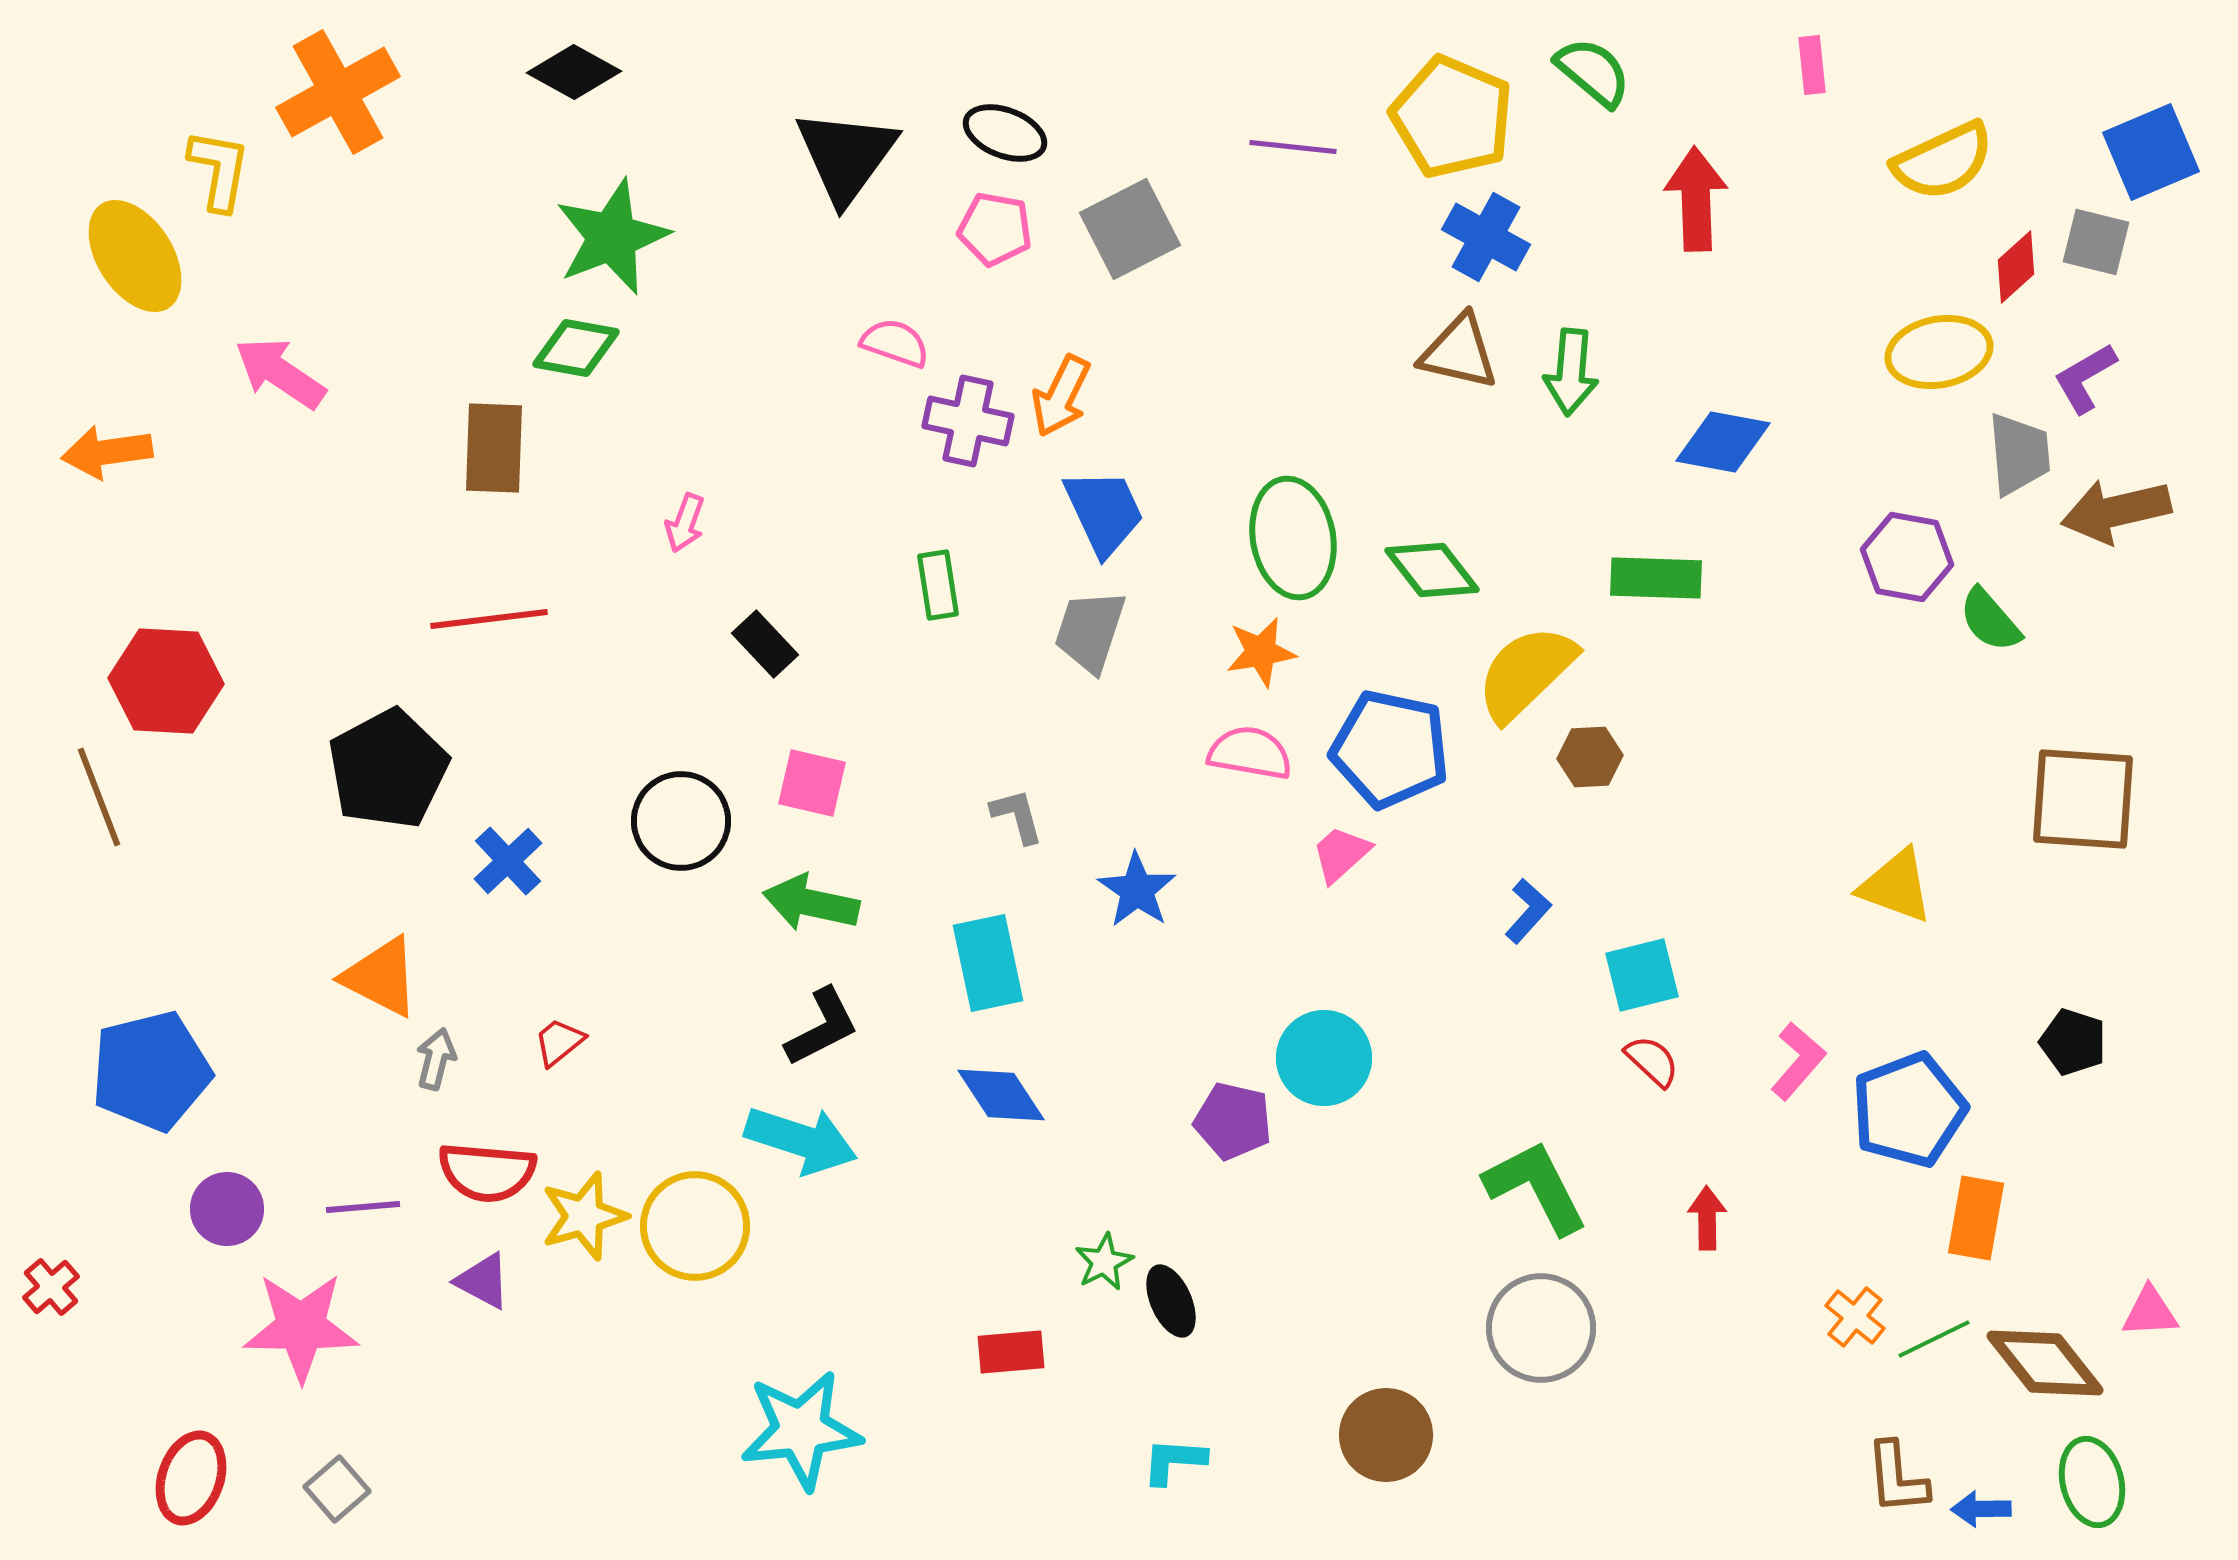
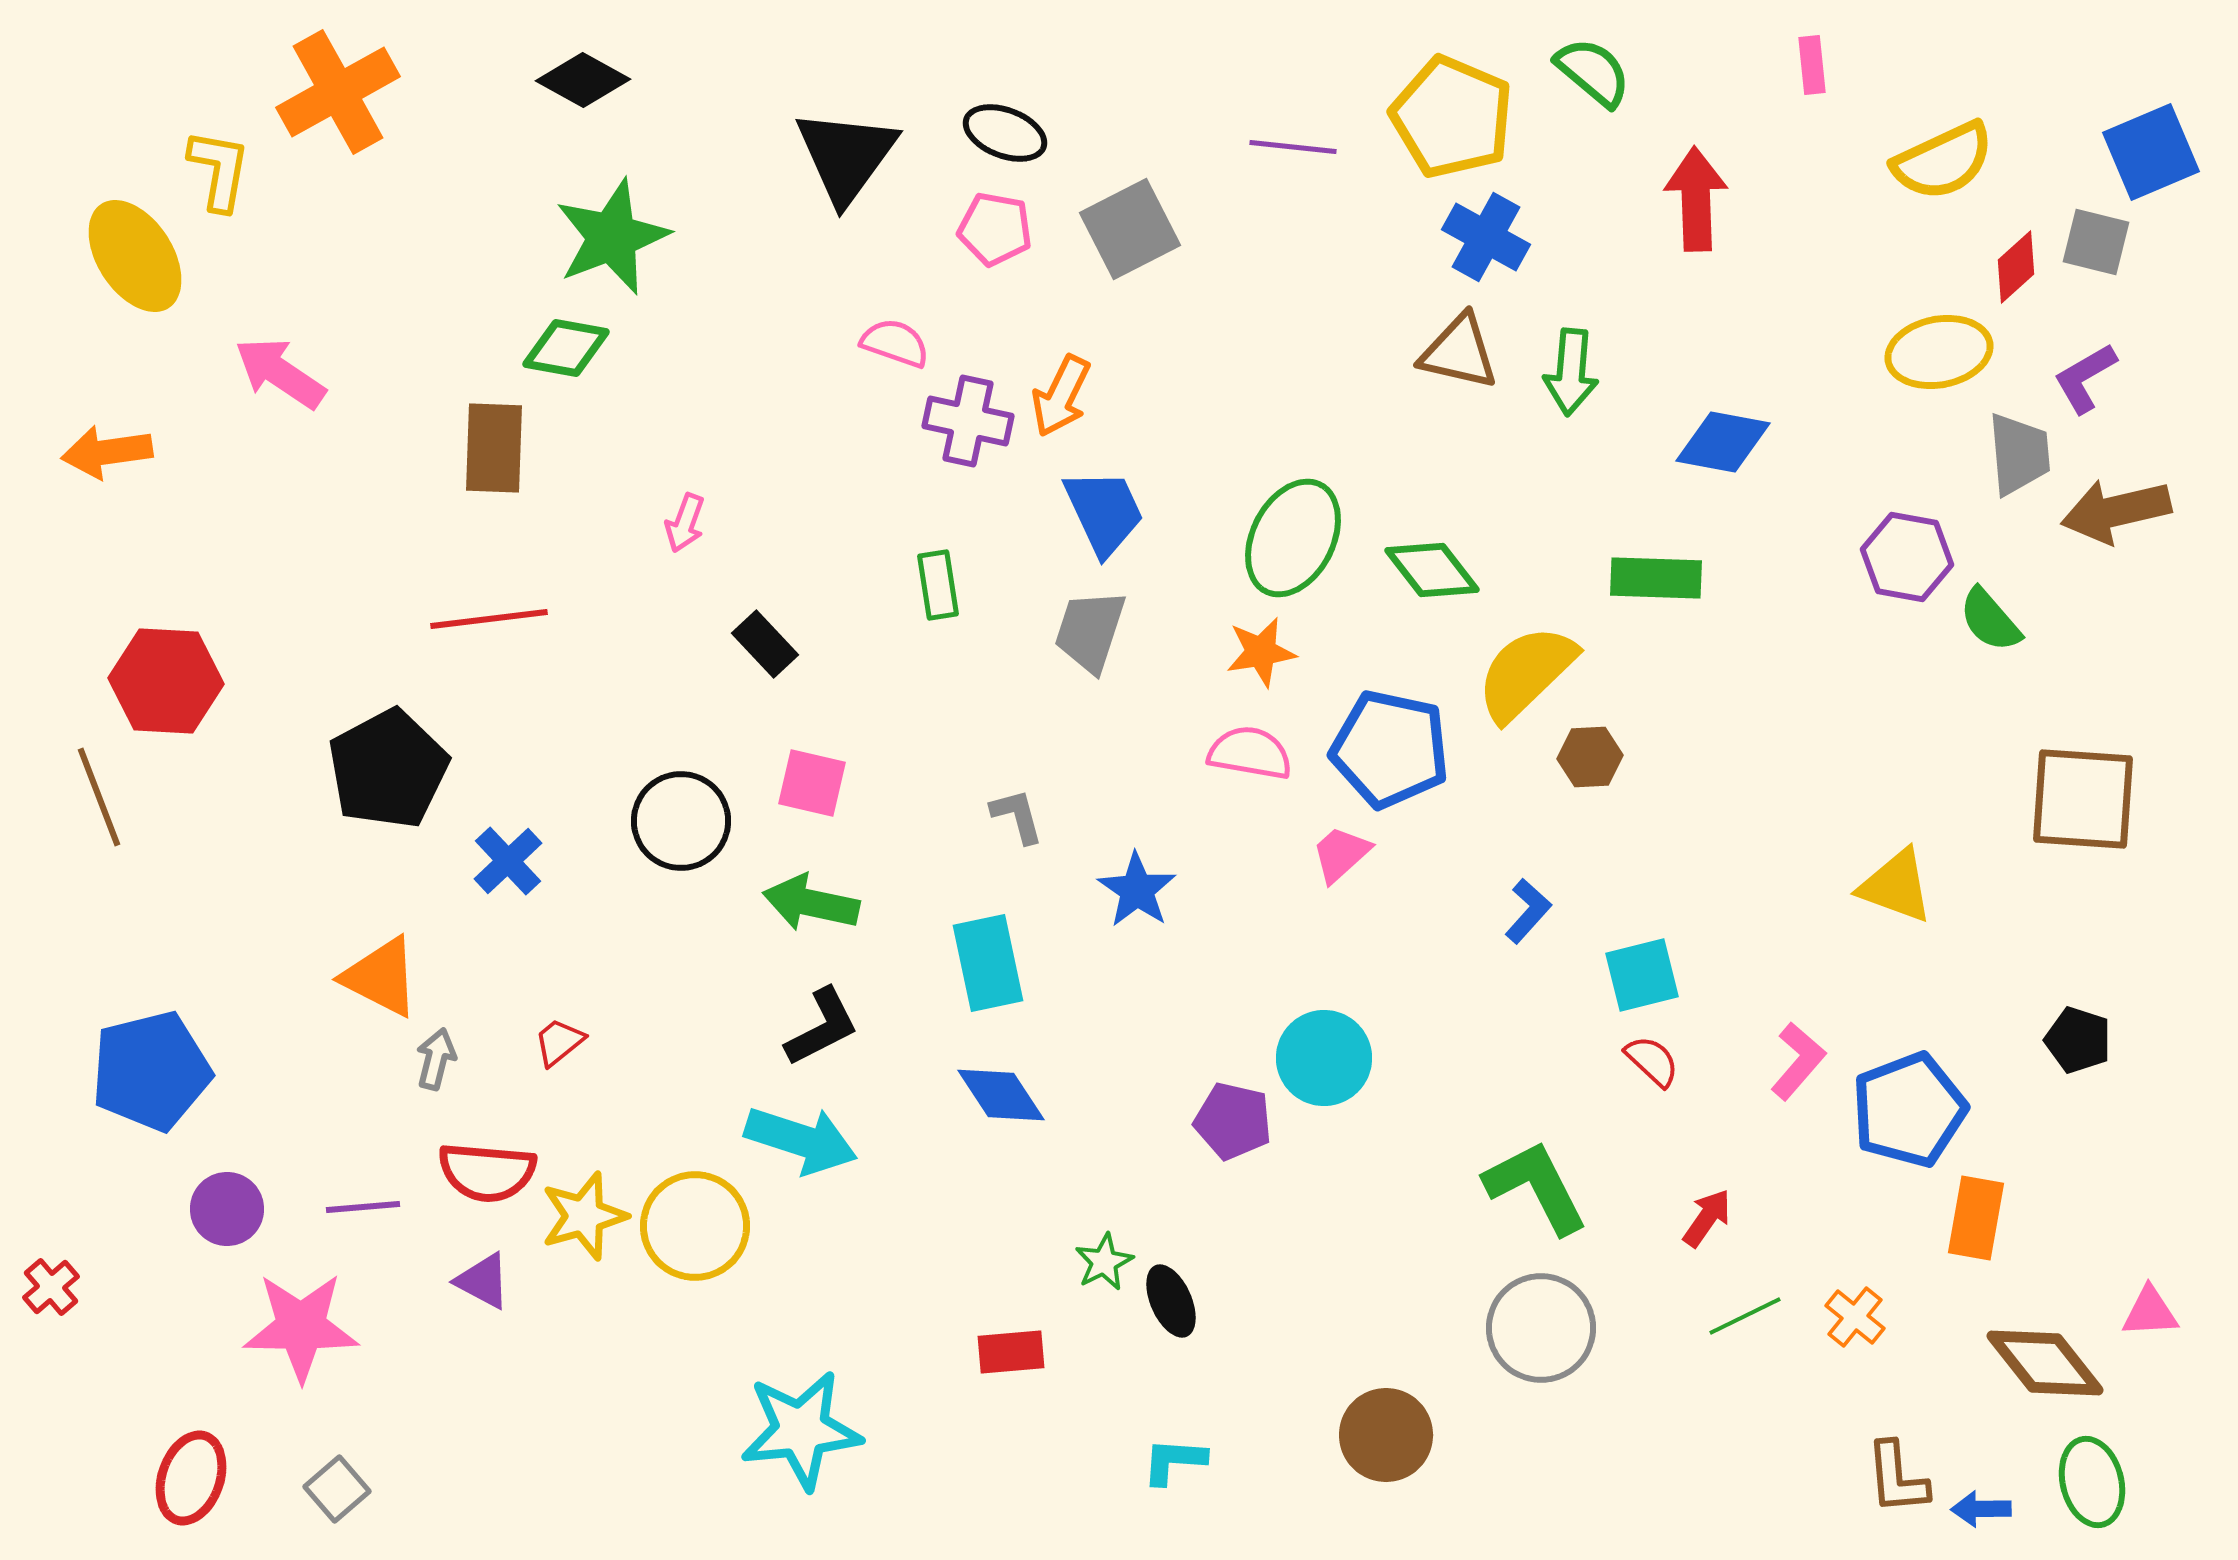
black diamond at (574, 72): moved 9 px right, 8 px down
green diamond at (576, 348): moved 10 px left
green ellipse at (1293, 538): rotated 37 degrees clockwise
black pentagon at (2073, 1042): moved 5 px right, 2 px up
red arrow at (1707, 1218): rotated 36 degrees clockwise
green line at (1934, 1339): moved 189 px left, 23 px up
